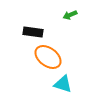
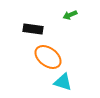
black rectangle: moved 3 px up
cyan triangle: moved 2 px up
